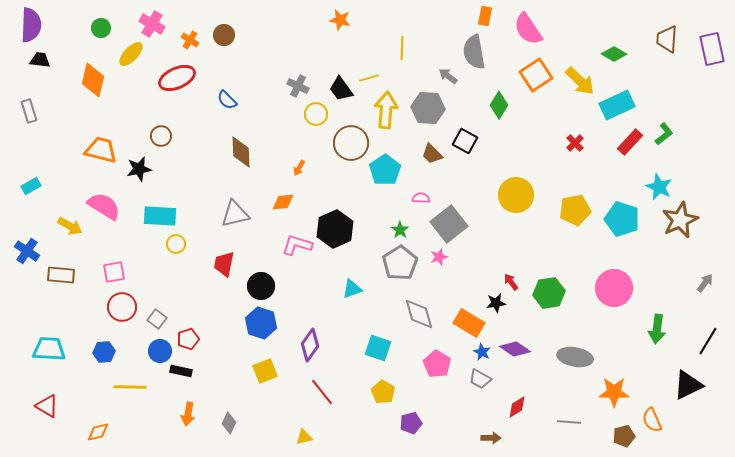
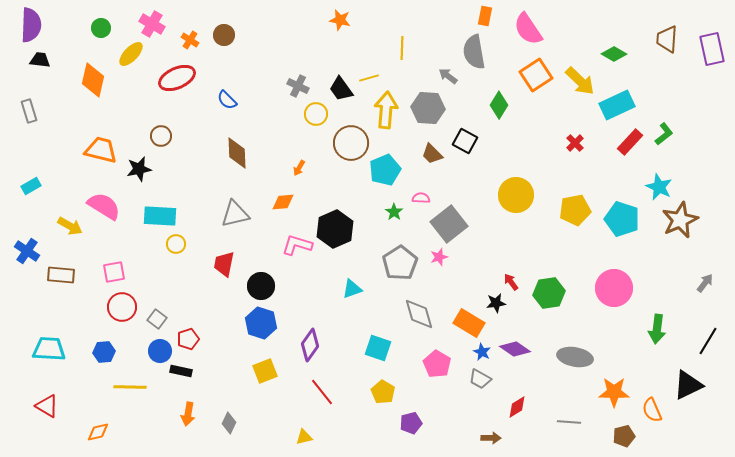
brown diamond at (241, 152): moved 4 px left, 1 px down
cyan pentagon at (385, 170): rotated 12 degrees clockwise
green star at (400, 230): moved 6 px left, 18 px up
orange semicircle at (652, 420): moved 10 px up
